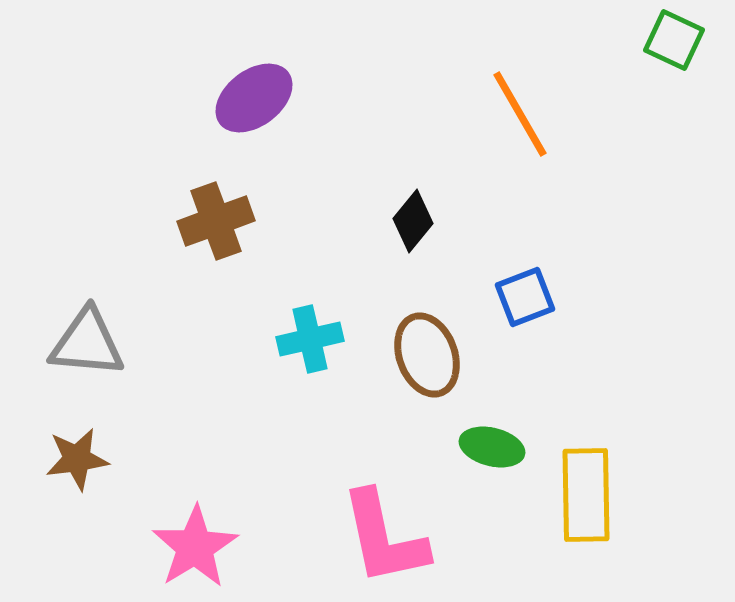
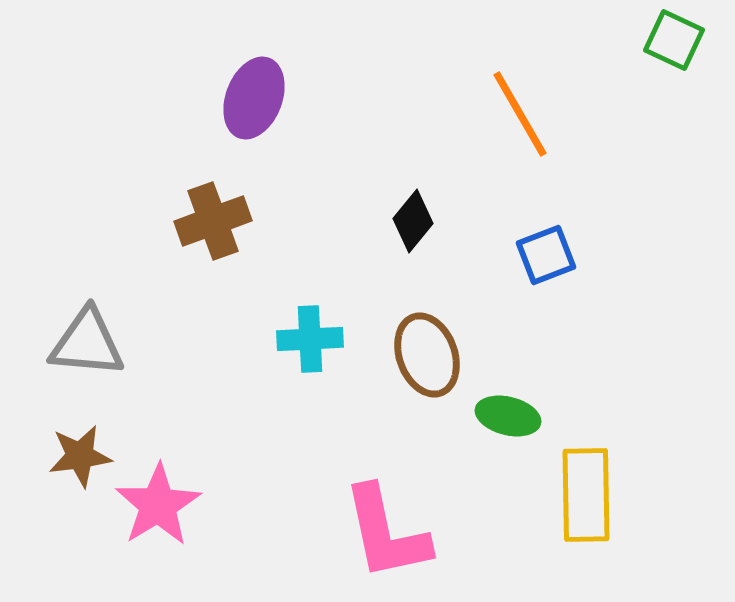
purple ellipse: rotated 32 degrees counterclockwise
brown cross: moved 3 px left
blue square: moved 21 px right, 42 px up
cyan cross: rotated 10 degrees clockwise
green ellipse: moved 16 px right, 31 px up
brown star: moved 3 px right, 3 px up
pink L-shape: moved 2 px right, 5 px up
pink star: moved 37 px left, 42 px up
